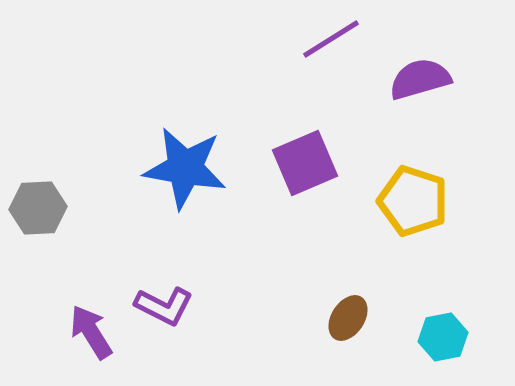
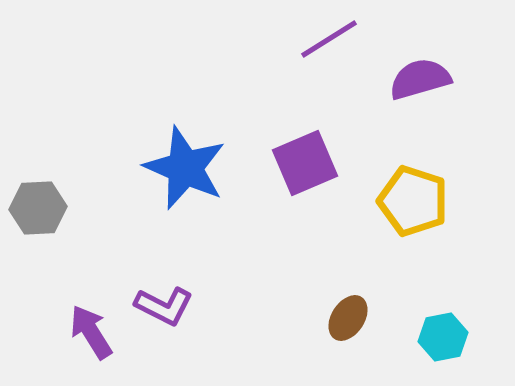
purple line: moved 2 px left
blue star: rotated 14 degrees clockwise
